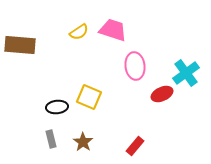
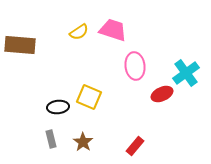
black ellipse: moved 1 px right
